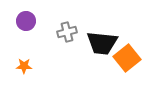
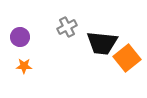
purple circle: moved 6 px left, 16 px down
gray cross: moved 5 px up; rotated 12 degrees counterclockwise
